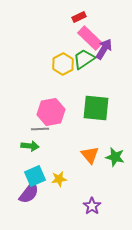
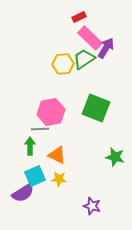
purple arrow: moved 2 px right, 1 px up
yellow hexagon: rotated 25 degrees clockwise
green square: rotated 16 degrees clockwise
green arrow: rotated 96 degrees counterclockwise
orange triangle: moved 33 px left; rotated 24 degrees counterclockwise
yellow star: rotated 14 degrees clockwise
purple semicircle: moved 6 px left; rotated 20 degrees clockwise
purple star: rotated 18 degrees counterclockwise
